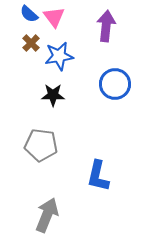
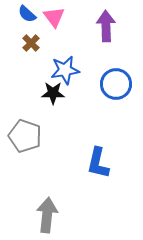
blue semicircle: moved 2 px left
purple arrow: rotated 8 degrees counterclockwise
blue star: moved 6 px right, 14 px down
blue circle: moved 1 px right
black star: moved 2 px up
gray pentagon: moved 16 px left, 9 px up; rotated 12 degrees clockwise
blue L-shape: moved 13 px up
gray arrow: rotated 16 degrees counterclockwise
